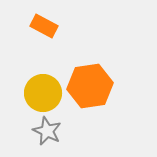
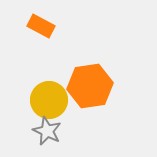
orange rectangle: moved 3 px left
yellow circle: moved 6 px right, 7 px down
